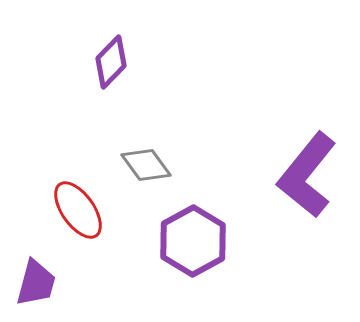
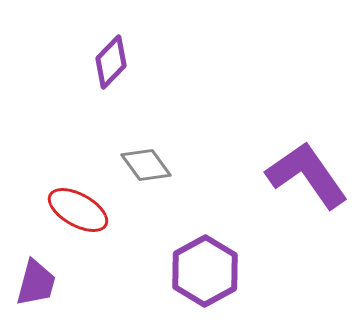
purple L-shape: rotated 106 degrees clockwise
red ellipse: rotated 26 degrees counterclockwise
purple hexagon: moved 12 px right, 30 px down
